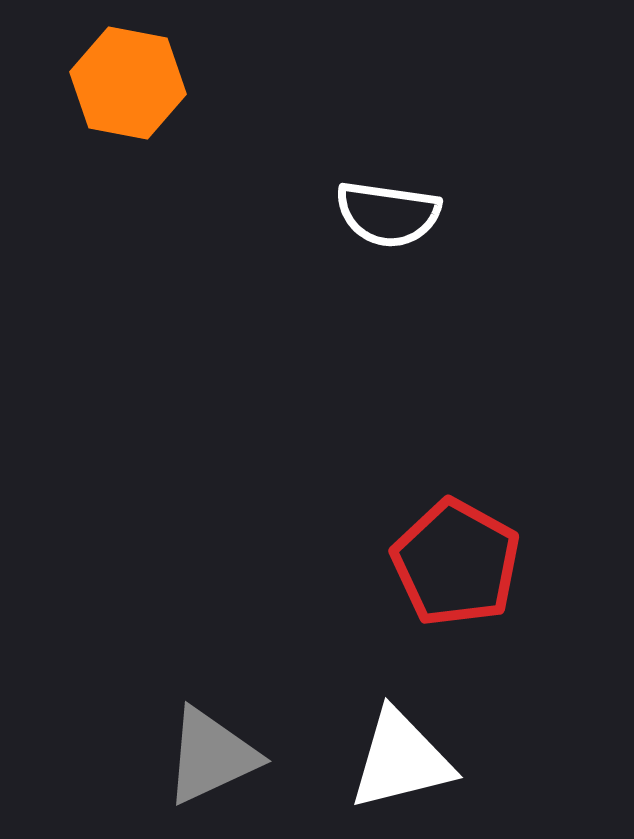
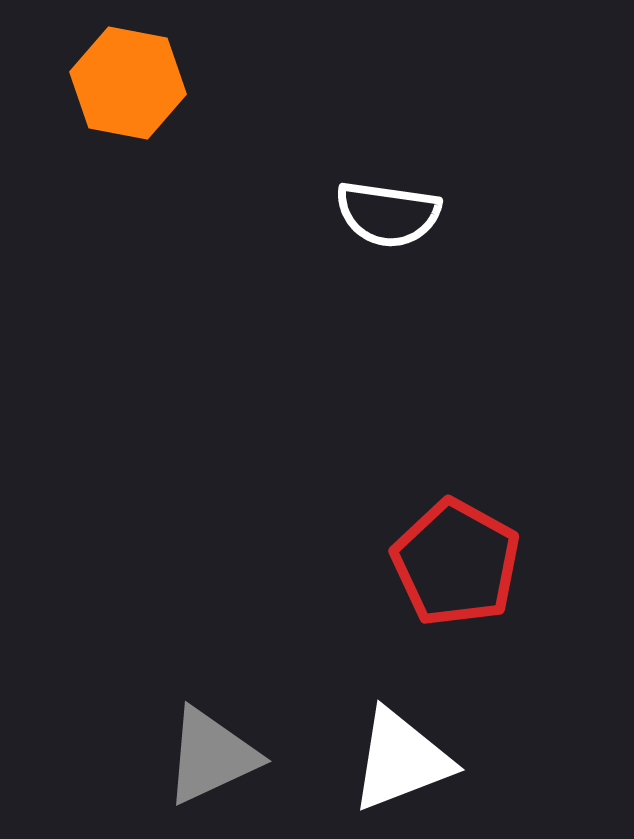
white triangle: rotated 7 degrees counterclockwise
